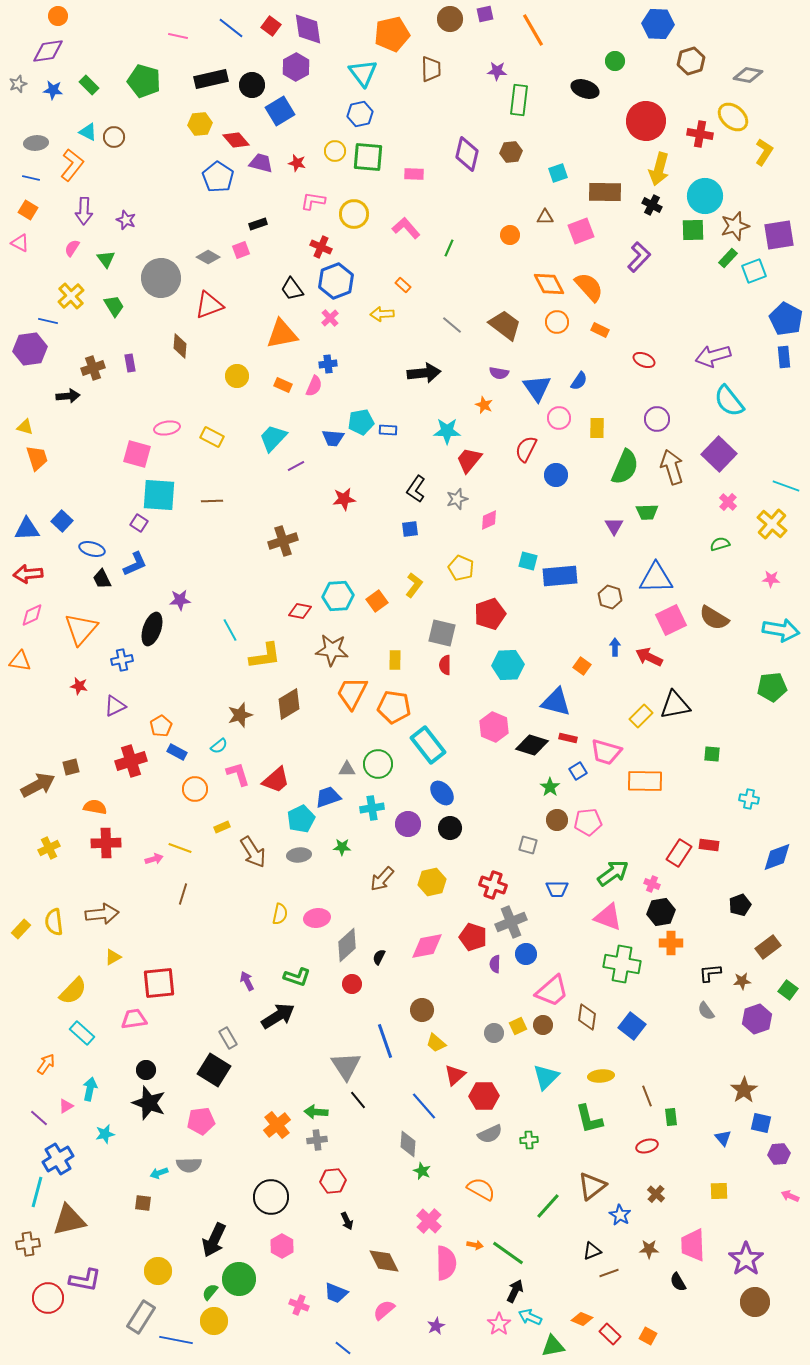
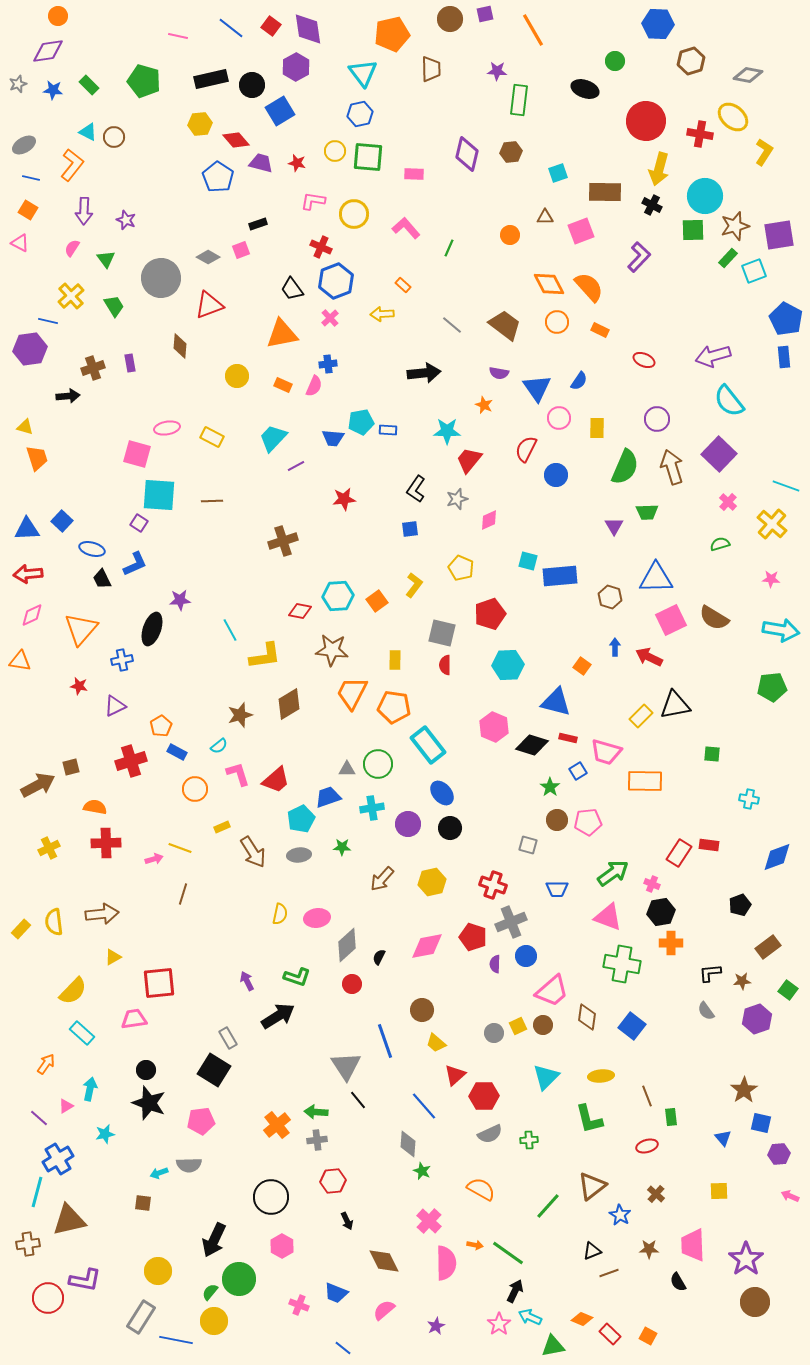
gray ellipse at (36, 143): moved 12 px left, 2 px down; rotated 25 degrees counterclockwise
blue circle at (526, 954): moved 2 px down
